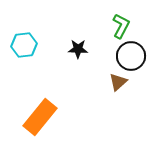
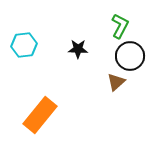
green L-shape: moved 1 px left
black circle: moved 1 px left
brown triangle: moved 2 px left
orange rectangle: moved 2 px up
